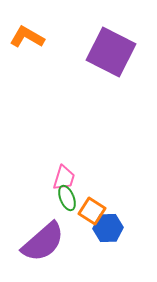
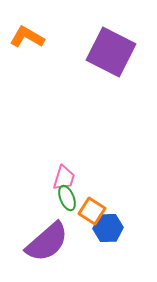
purple semicircle: moved 4 px right
